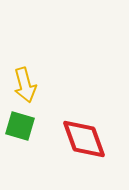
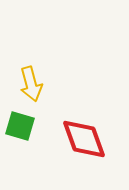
yellow arrow: moved 6 px right, 1 px up
